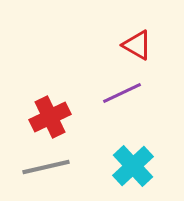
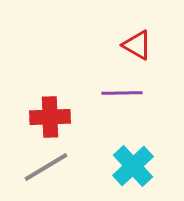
purple line: rotated 24 degrees clockwise
red cross: rotated 24 degrees clockwise
gray line: rotated 18 degrees counterclockwise
